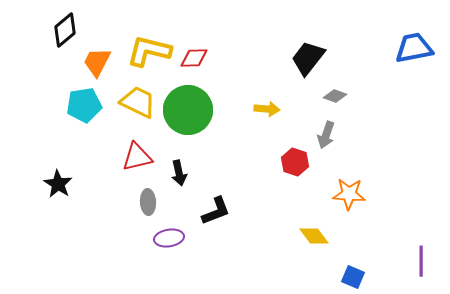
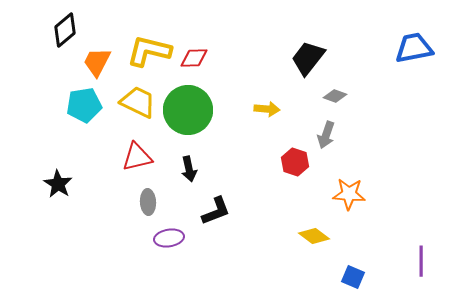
black arrow: moved 10 px right, 4 px up
yellow diamond: rotated 16 degrees counterclockwise
